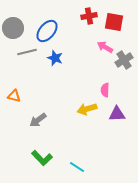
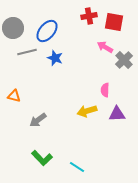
gray cross: rotated 12 degrees counterclockwise
yellow arrow: moved 2 px down
